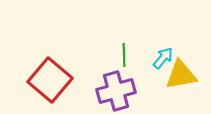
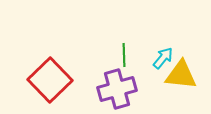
yellow triangle: rotated 16 degrees clockwise
red square: rotated 6 degrees clockwise
purple cross: moved 1 px right, 2 px up
